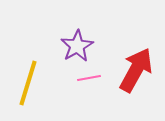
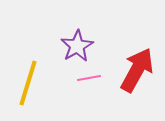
red arrow: moved 1 px right
